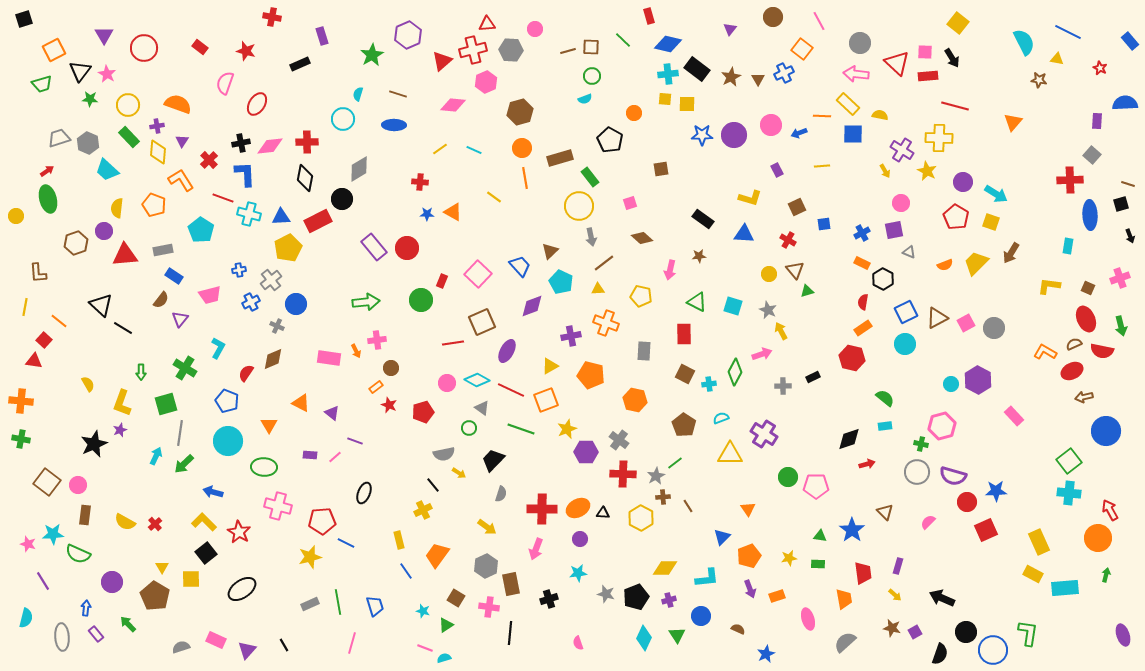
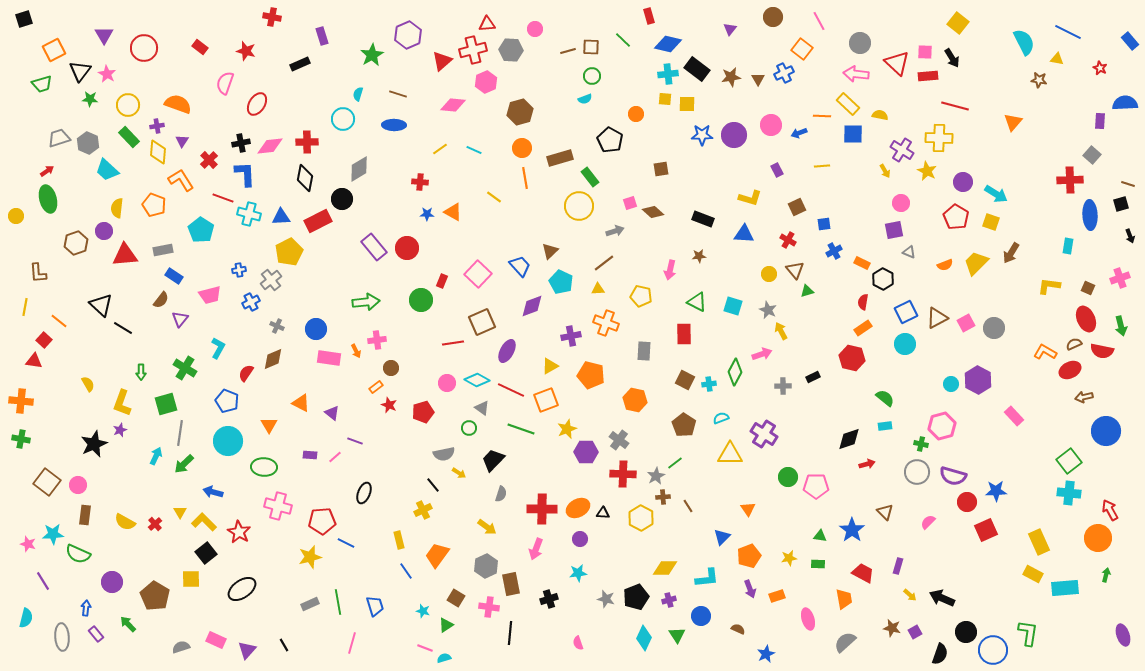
brown star at (731, 77): rotated 18 degrees clockwise
orange circle at (634, 113): moved 2 px right, 1 px down
purple rectangle at (1097, 121): moved 3 px right
black rectangle at (703, 219): rotated 15 degrees counterclockwise
blue cross at (862, 233): moved 28 px left, 18 px down
gray arrow at (591, 237): moved 24 px right, 6 px up; rotated 96 degrees counterclockwise
brown diamond at (642, 238): moved 11 px right, 26 px up
yellow pentagon at (288, 248): moved 1 px right, 4 px down
blue circle at (296, 304): moved 20 px right, 25 px down
red ellipse at (1072, 371): moved 2 px left, 1 px up
brown square at (685, 374): moved 6 px down
yellow triangle at (162, 567): moved 18 px right, 55 px up
red trapezoid at (863, 573): rotated 55 degrees counterclockwise
gray star at (606, 594): moved 5 px down
yellow arrow at (895, 595): moved 15 px right
